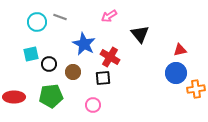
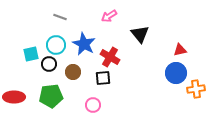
cyan circle: moved 19 px right, 23 px down
